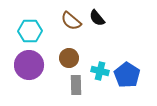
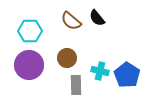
brown circle: moved 2 px left
